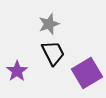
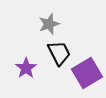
black trapezoid: moved 6 px right
purple star: moved 9 px right, 3 px up
